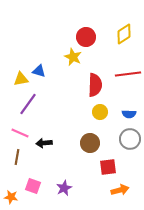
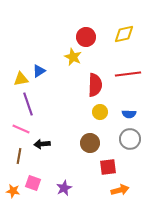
yellow diamond: rotated 20 degrees clockwise
blue triangle: rotated 48 degrees counterclockwise
purple line: rotated 55 degrees counterclockwise
pink line: moved 1 px right, 4 px up
black arrow: moved 2 px left, 1 px down
brown line: moved 2 px right, 1 px up
pink square: moved 3 px up
orange star: moved 2 px right, 6 px up
